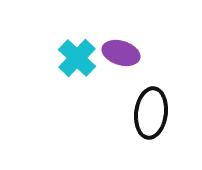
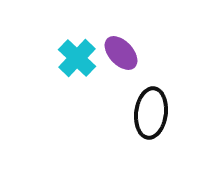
purple ellipse: rotated 30 degrees clockwise
